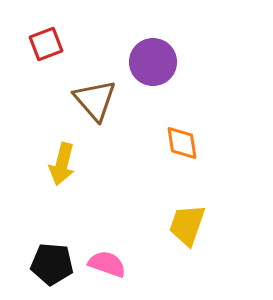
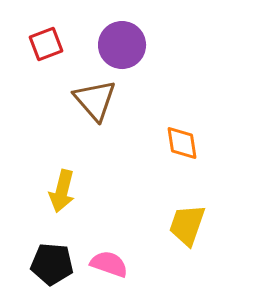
purple circle: moved 31 px left, 17 px up
yellow arrow: moved 27 px down
pink semicircle: moved 2 px right
